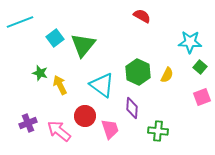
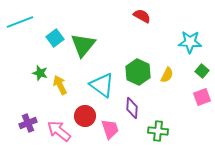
green square: moved 2 px right, 4 px down
